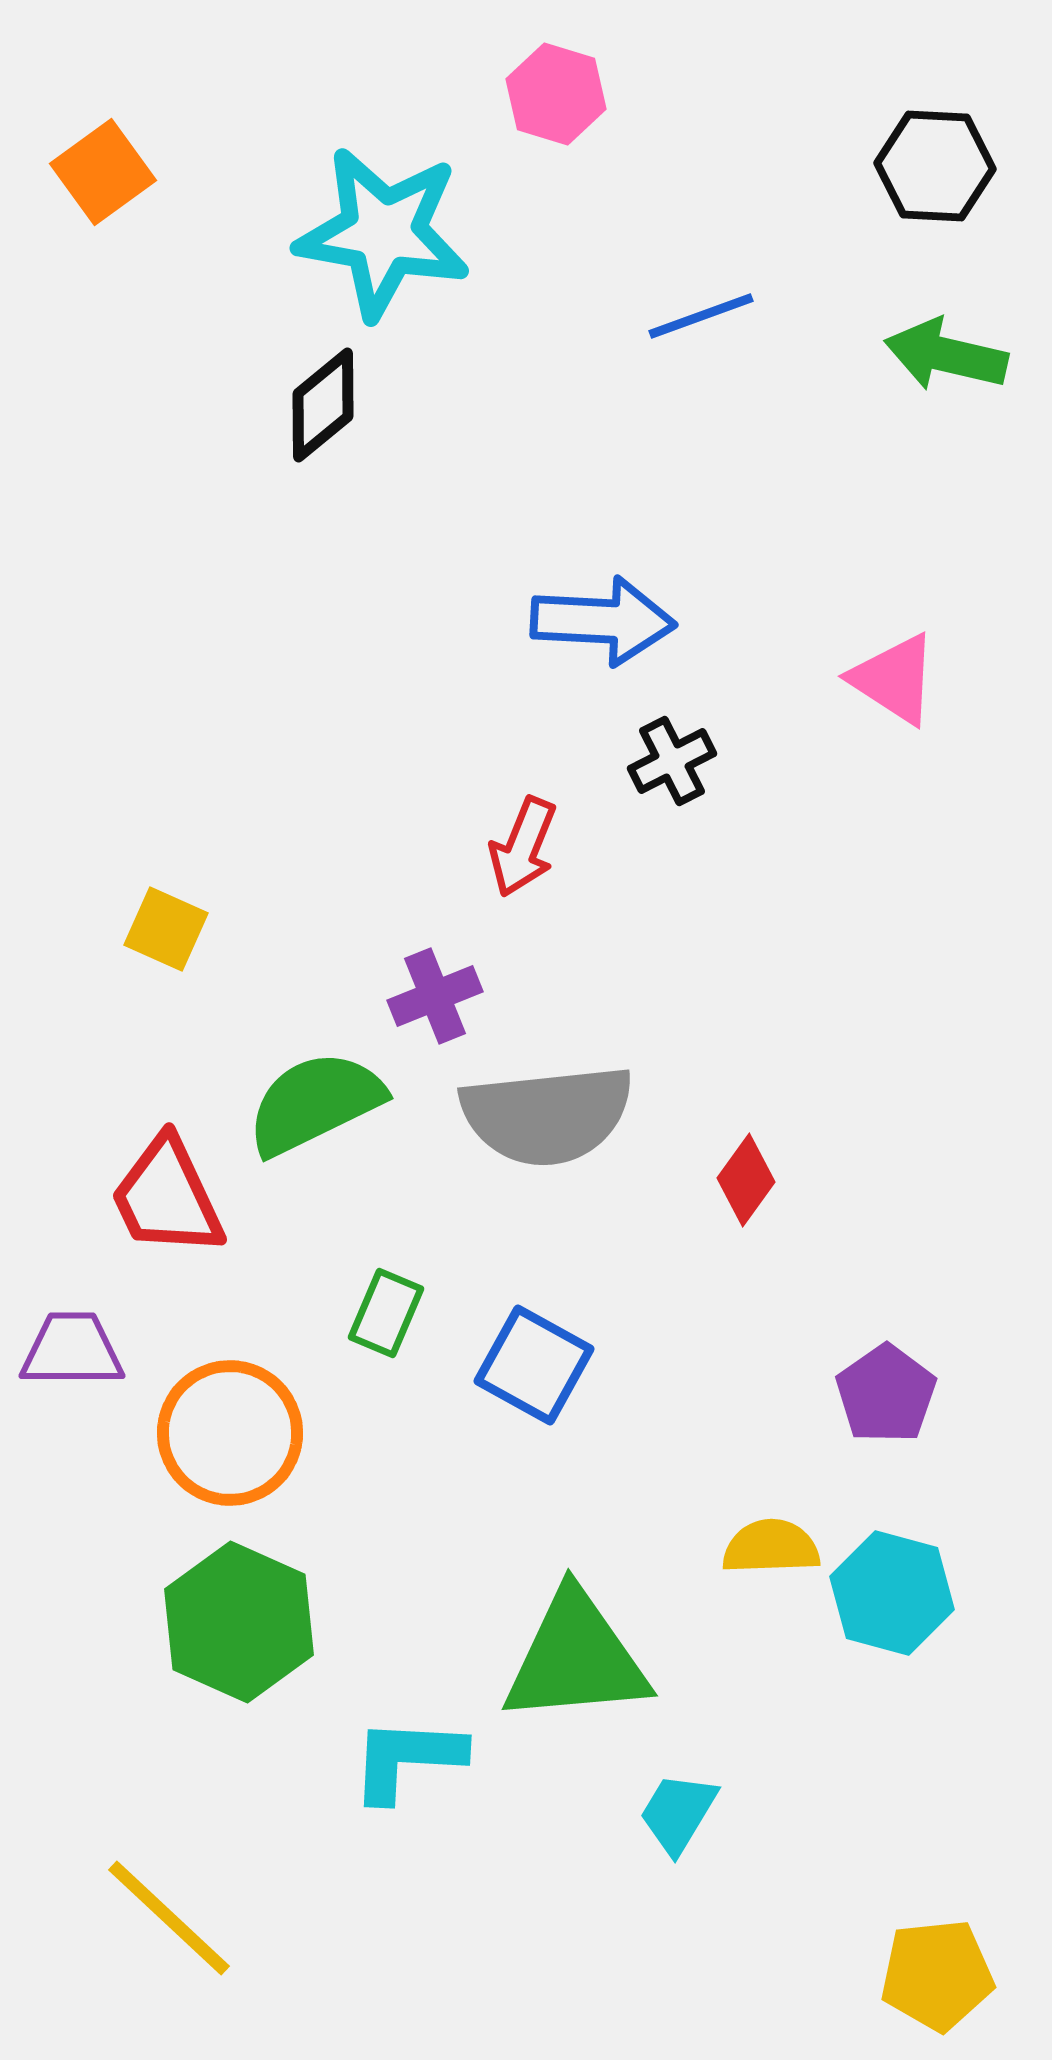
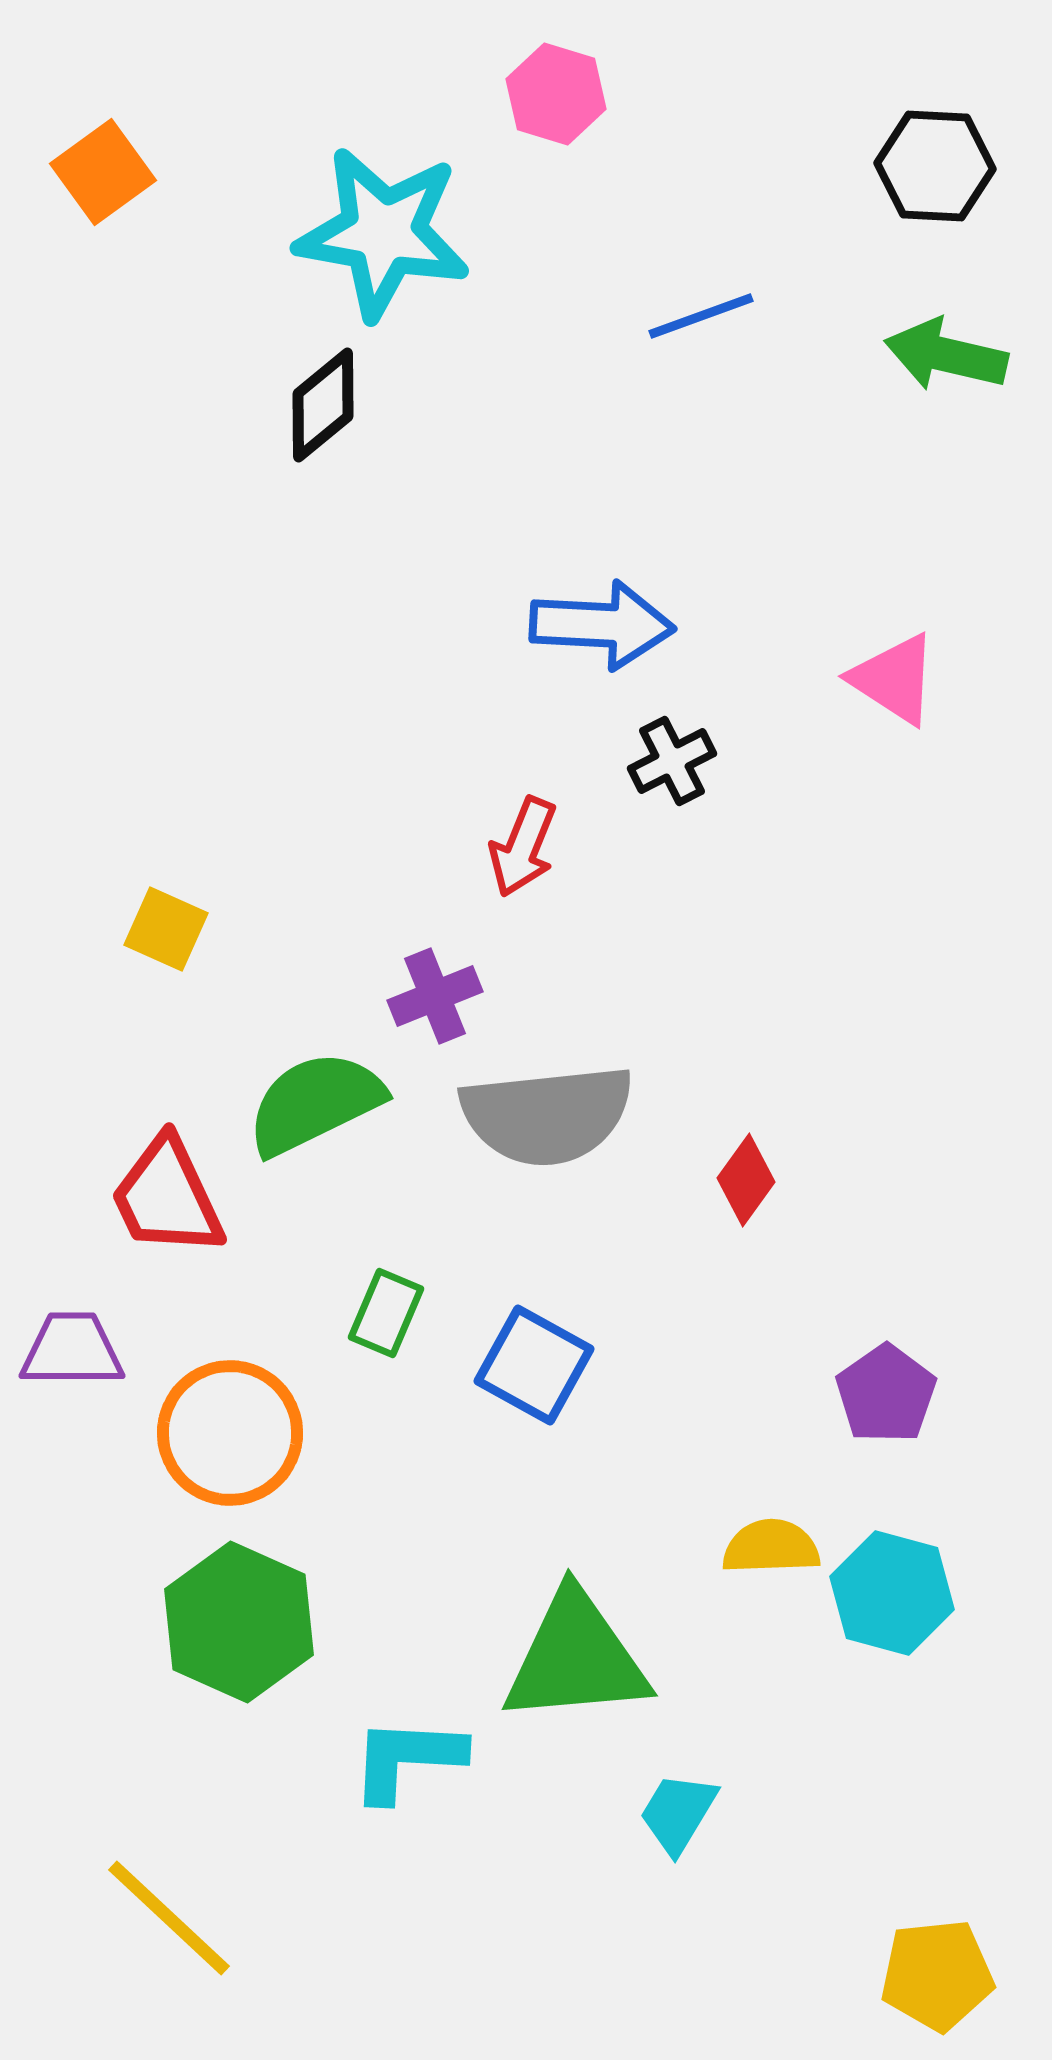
blue arrow: moved 1 px left, 4 px down
